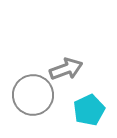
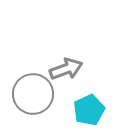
gray circle: moved 1 px up
